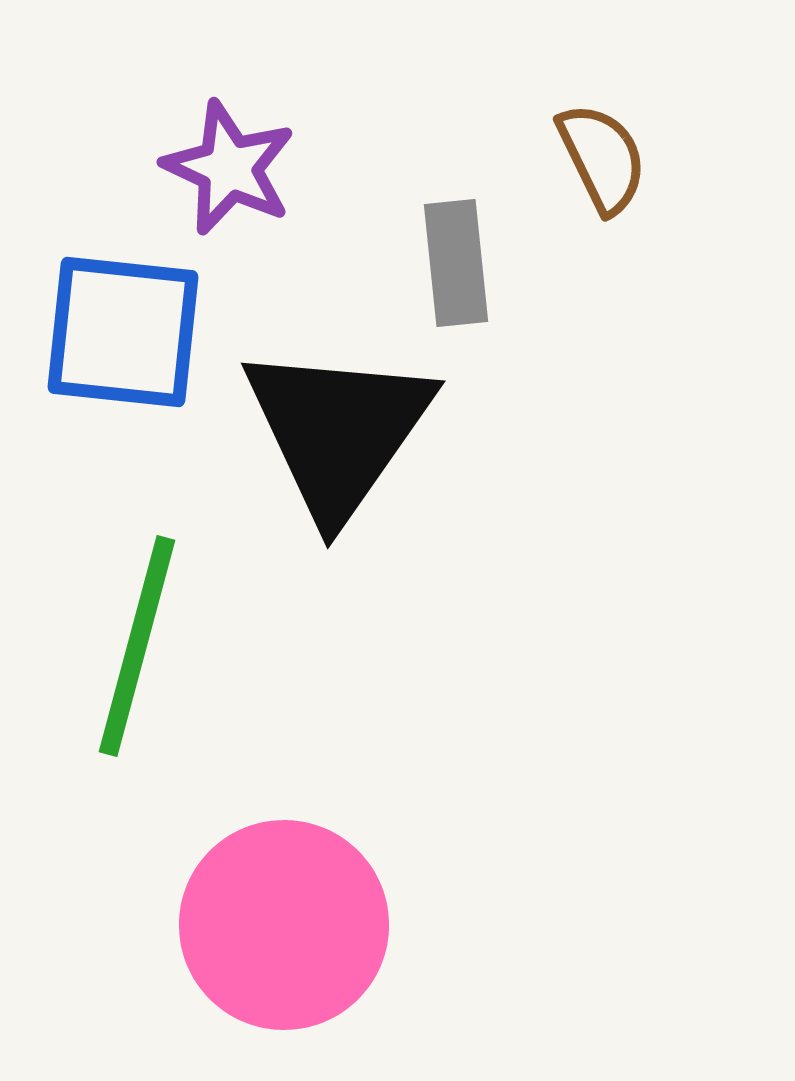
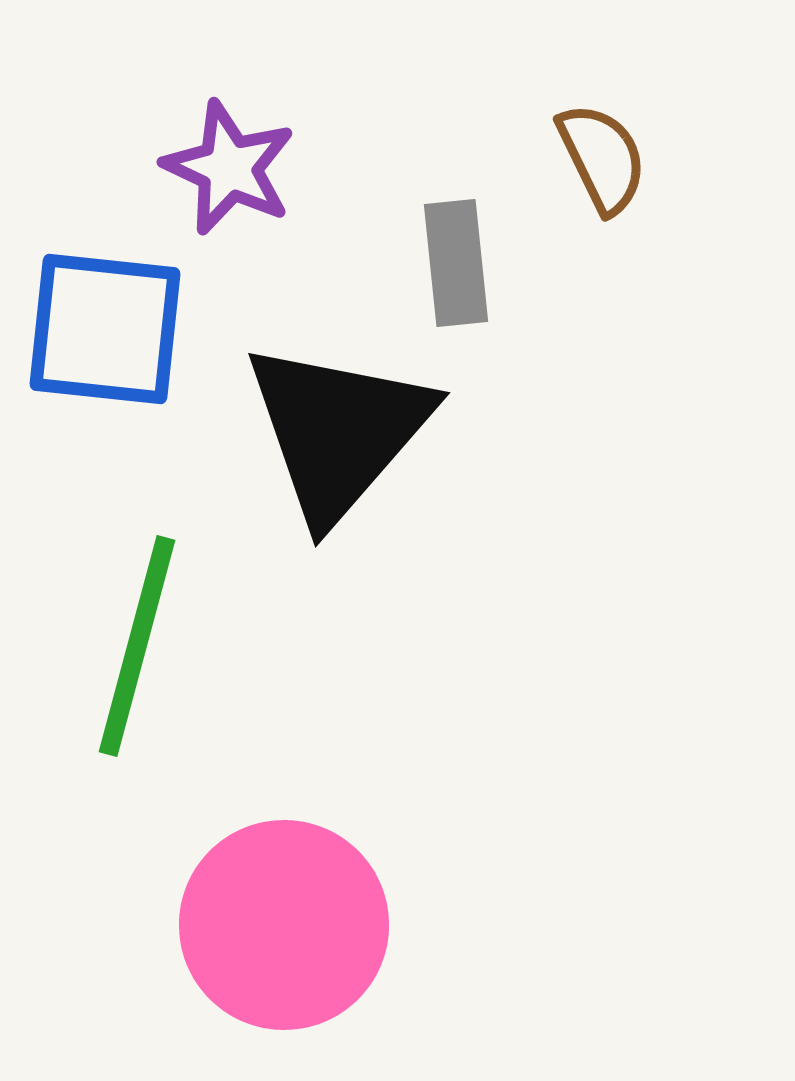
blue square: moved 18 px left, 3 px up
black triangle: rotated 6 degrees clockwise
